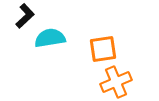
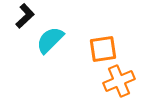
cyan semicircle: moved 2 px down; rotated 36 degrees counterclockwise
orange cross: moved 3 px right, 1 px up
